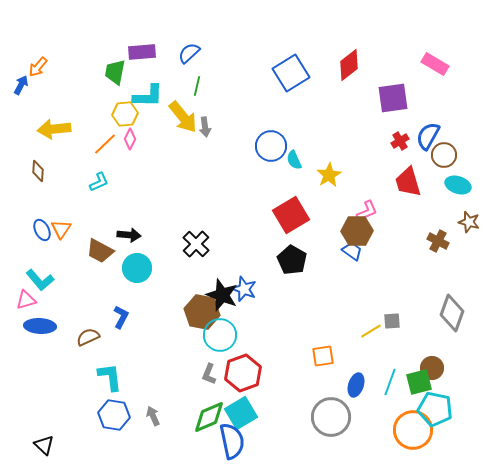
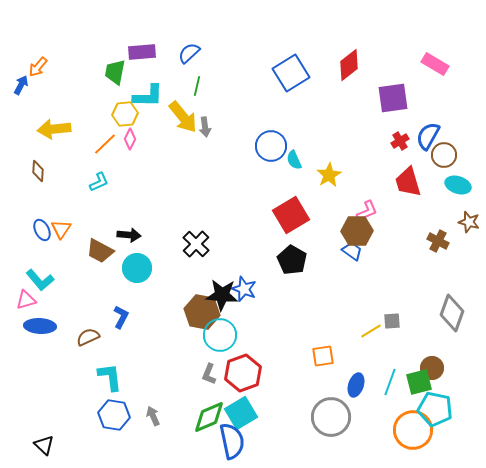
black star at (222, 295): rotated 16 degrees counterclockwise
